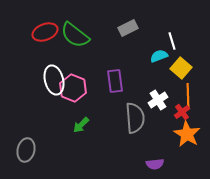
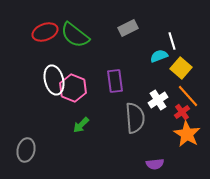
orange line: rotated 40 degrees counterclockwise
